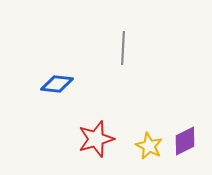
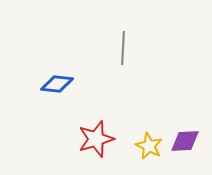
purple diamond: rotated 24 degrees clockwise
